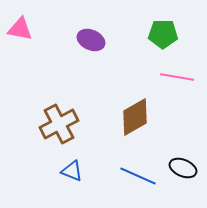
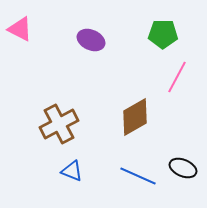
pink triangle: rotated 16 degrees clockwise
pink line: rotated 72 degrees counterclockwise
